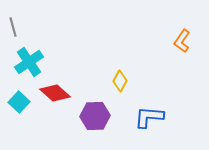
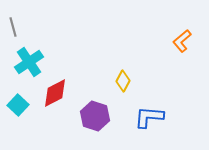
orange L-shape: rotated 15 degrees clockwise
yellow diamond: moved 3 px right
red diamond: rotated 68 degrees counterclockwise
cyan square: moved 1 px left, 3 px down
purple hexagon: rotated 20 degrees clockwise
